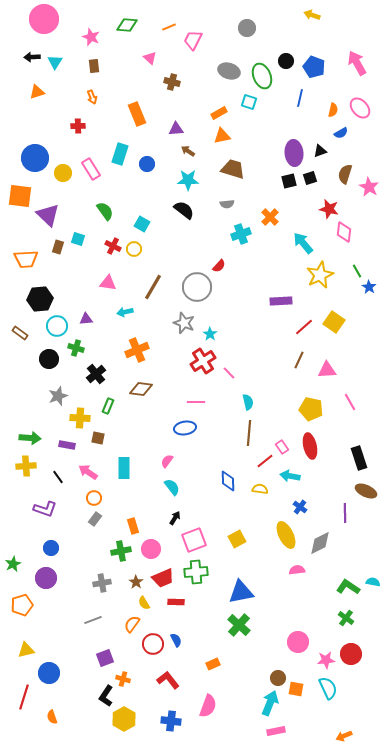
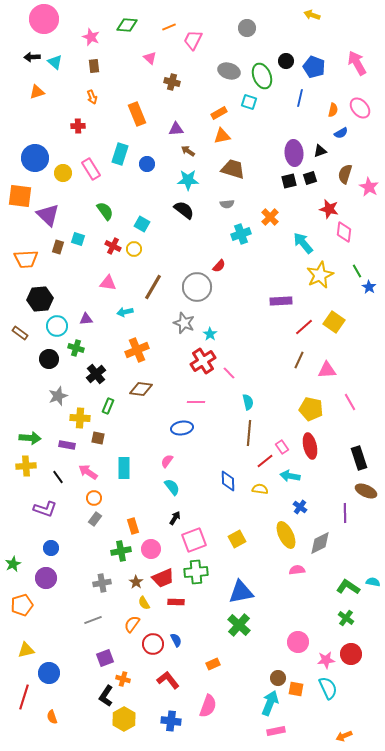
cyan triangle at (55, 62): rotated 21 degrees counterclockwise
blue ellipse at (185, 428): moved 3 px left
